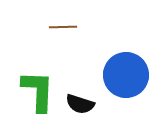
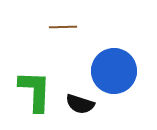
blue circle: moved 12 px left, 4 px up
green L-shape: moved 3 px left
